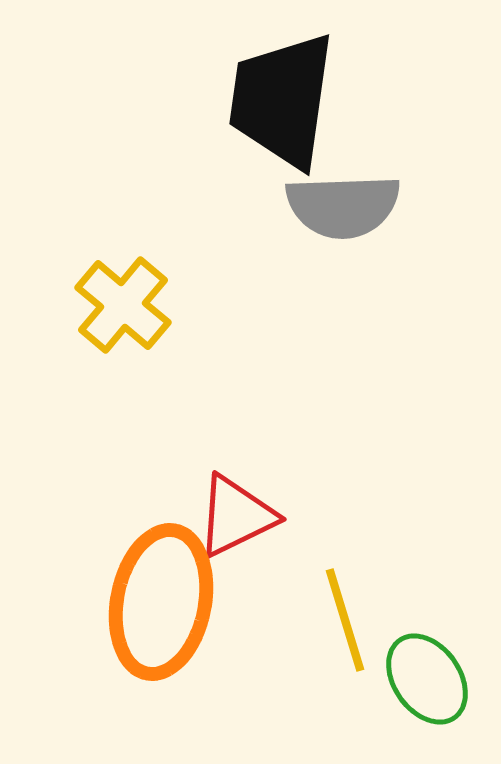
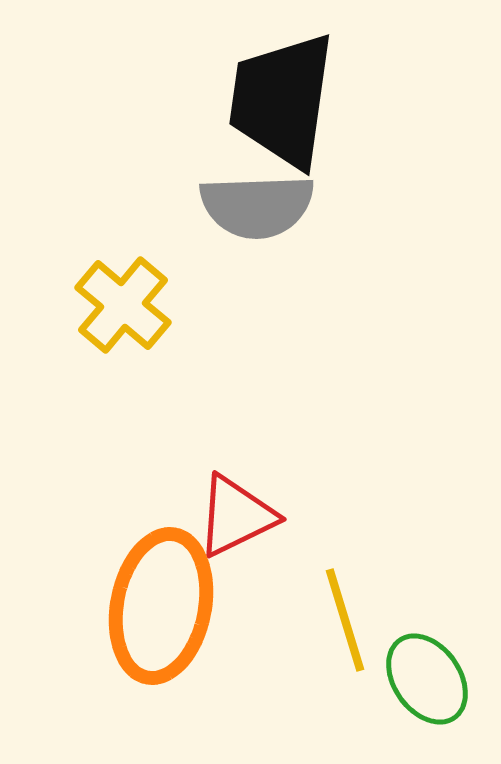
gray semicircle: moved 86 px left
orange ellipse: moved 4 px down
